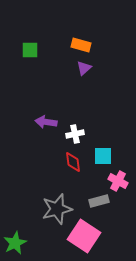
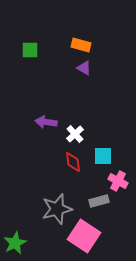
purple triangle: rotated 49 degrees counterclockwise
white cross: rotated 30 degrees counterclockwise
